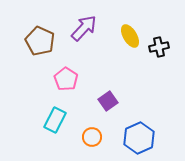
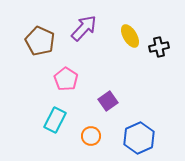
orange circle: moved 1 px left, 1 px up
